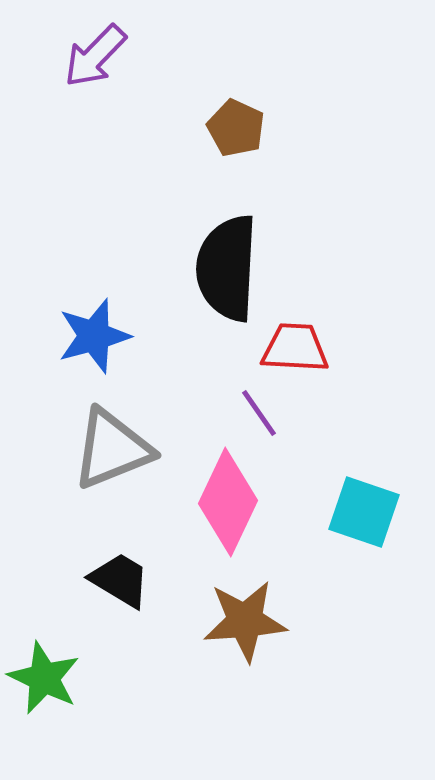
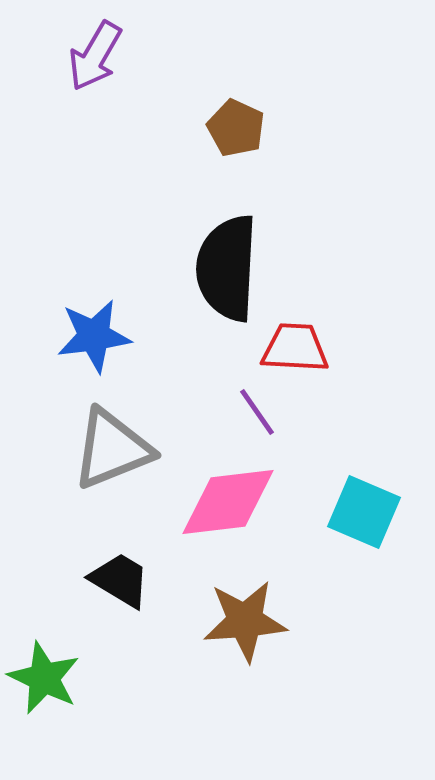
purple arrow: rotated 14 degrees counterclockwise
blue star: rotated 8 degrees clockwise
purple line: moved 2 px left, 1 px up
pink diamond: rotated 58 degrees clockwise
cyan square: rotated 4 degrees clockwise
